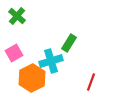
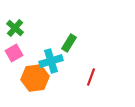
green cross: moved 2 px left, 12 px down
orange hexagon: moved 3 px right; rotated 20 degrees clockwise
red line: moved 5 px up
